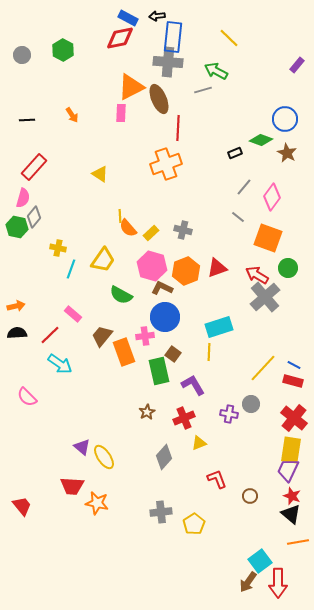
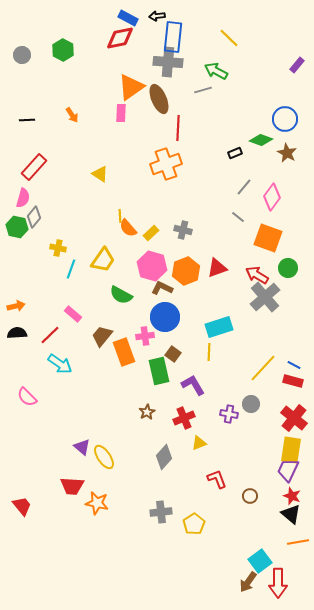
orange triangle at (131, 87): rotated 8 degrees counterclockwise
